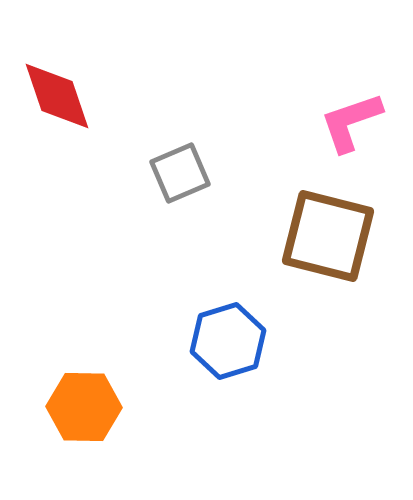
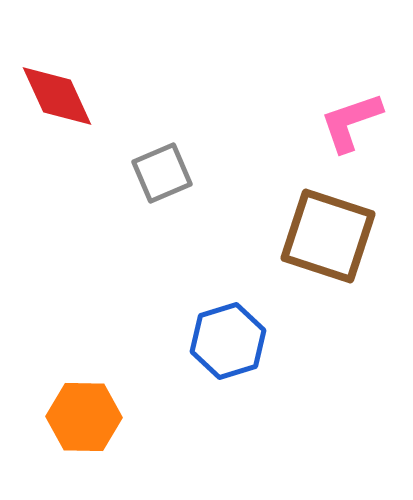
red diamond: rotated 6 degrees counterclockwise
gray square: moved 18 px left
brown square: rotated 4 degrees clockwise
orange hexagon: moved 10 px down
